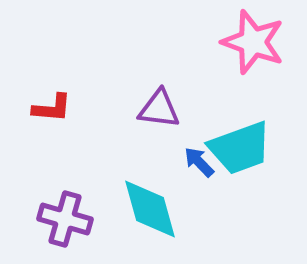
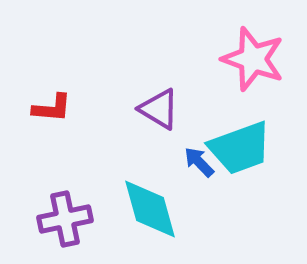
pink star: moved 17 px down
purple triangle: rotated 24 degrees clockwise
purple cross: rotated 28 degrees counterclockwise
